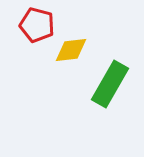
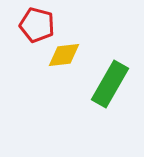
yellow diamond: moved 7 px left, 5 px down
